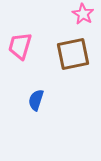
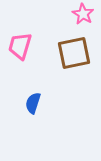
brown square: moved 1 px right, 1 px up
blue semicircle: moved 3 px left, 3 px down
